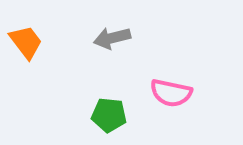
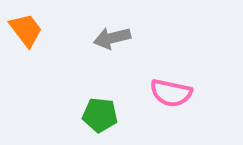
orange trapezoid: moved 12 px up
green pentagon: moved 9 px left
